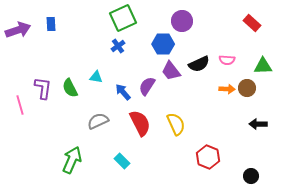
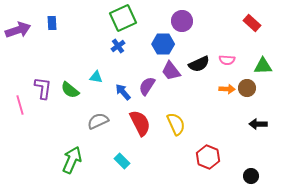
blue rectangle: moved 1 px right, 1 px up
green semicircle: moved 2 px down; rotated 24 degrees counterclockwise
